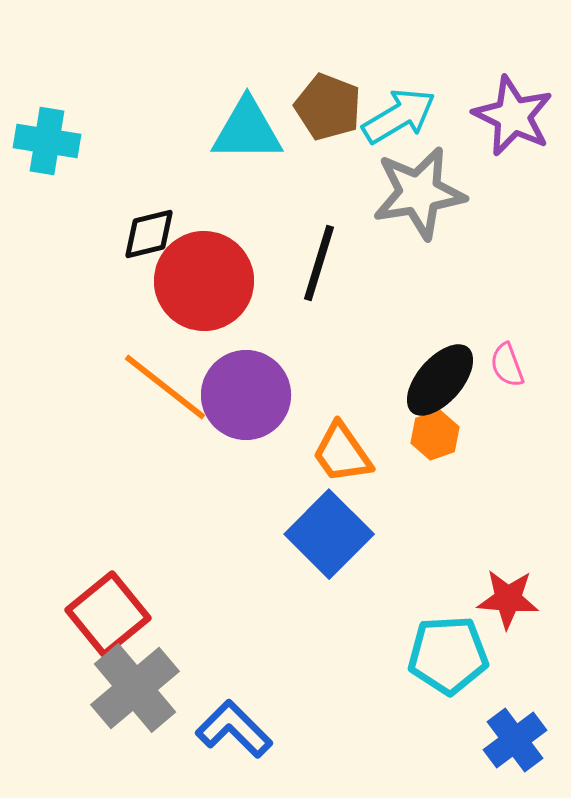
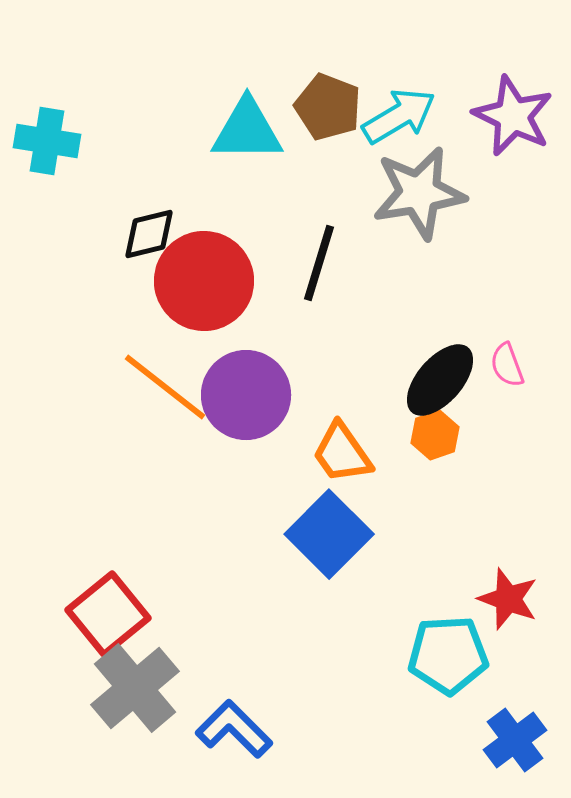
red star: rotated 16 degrees clockwise
